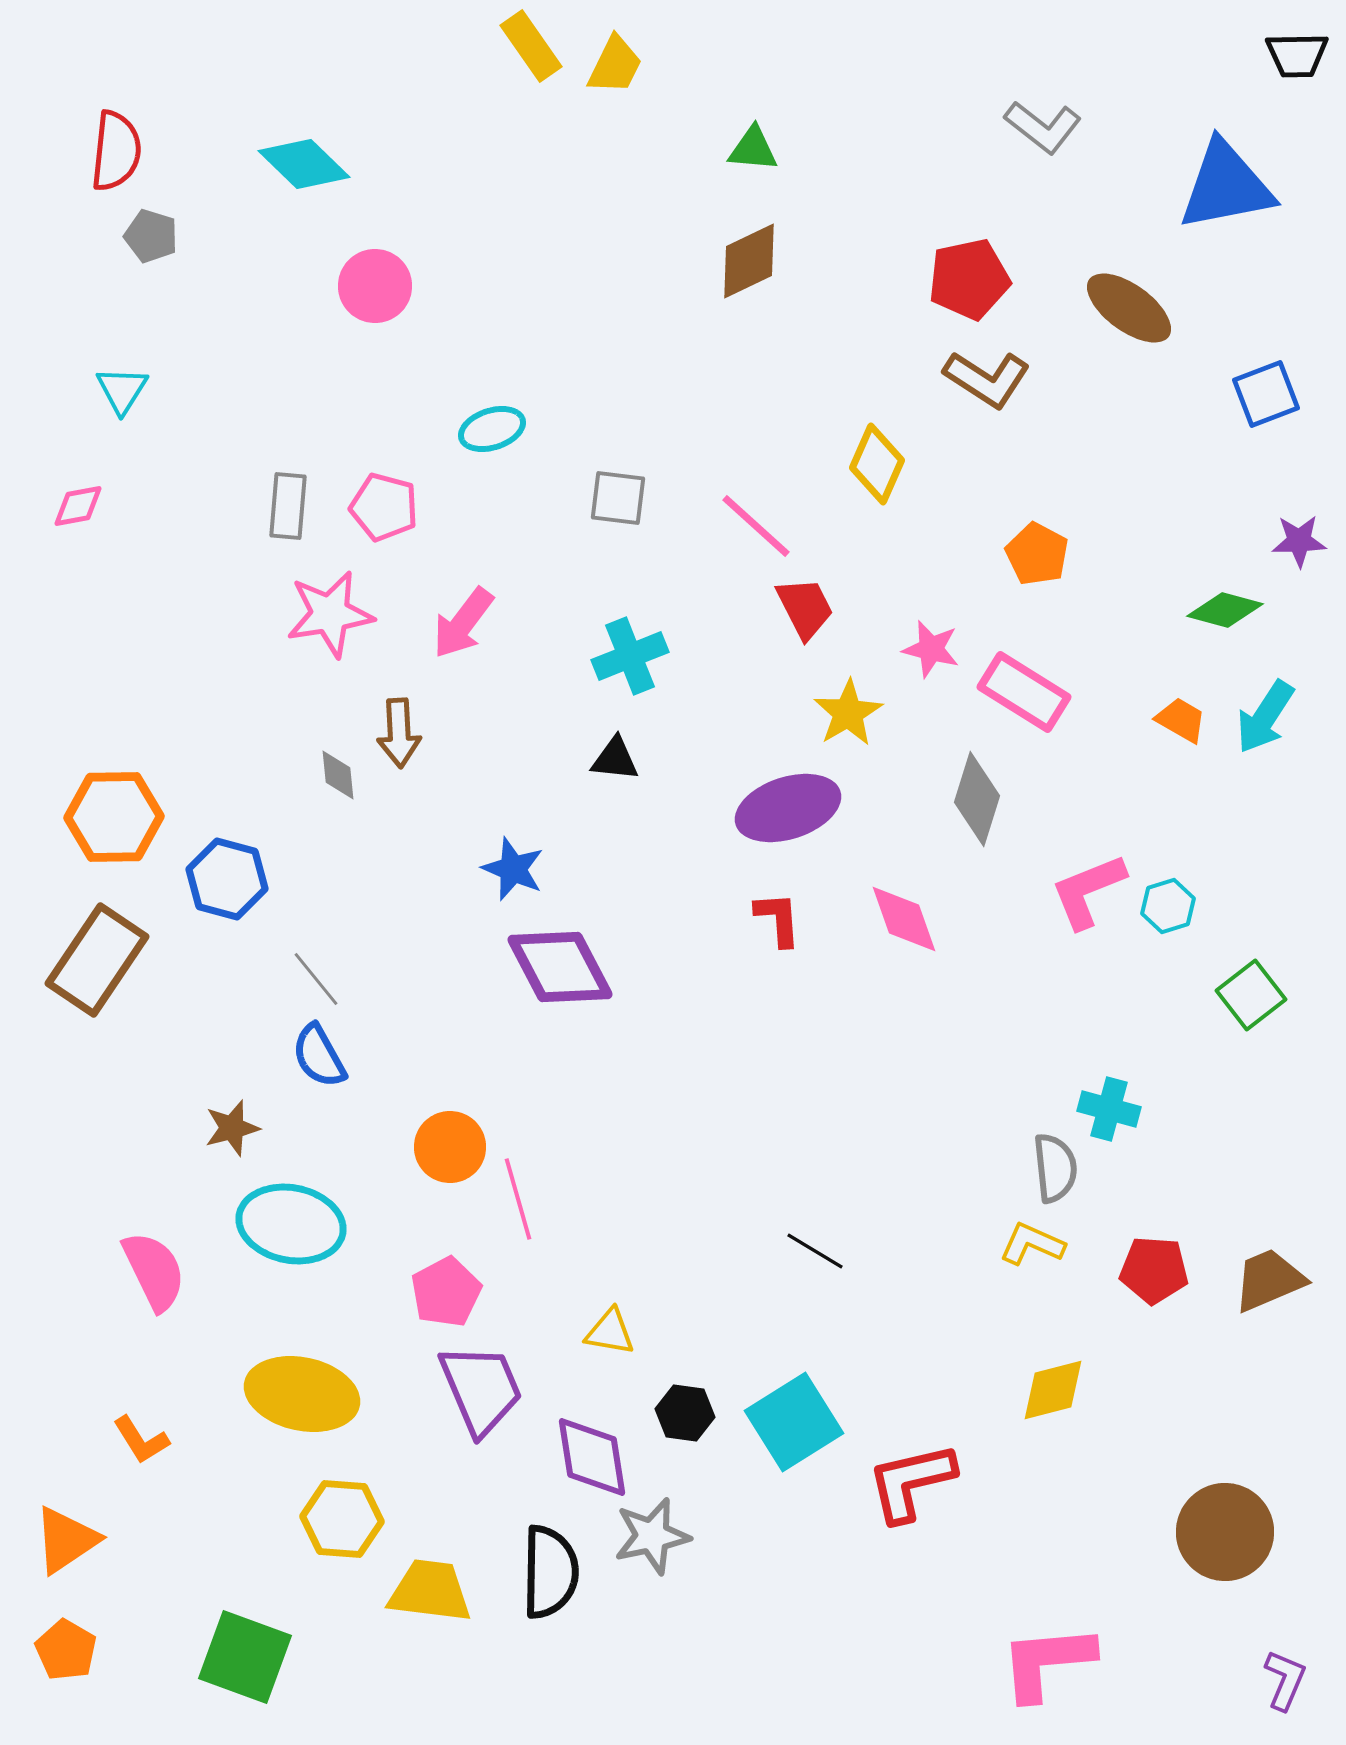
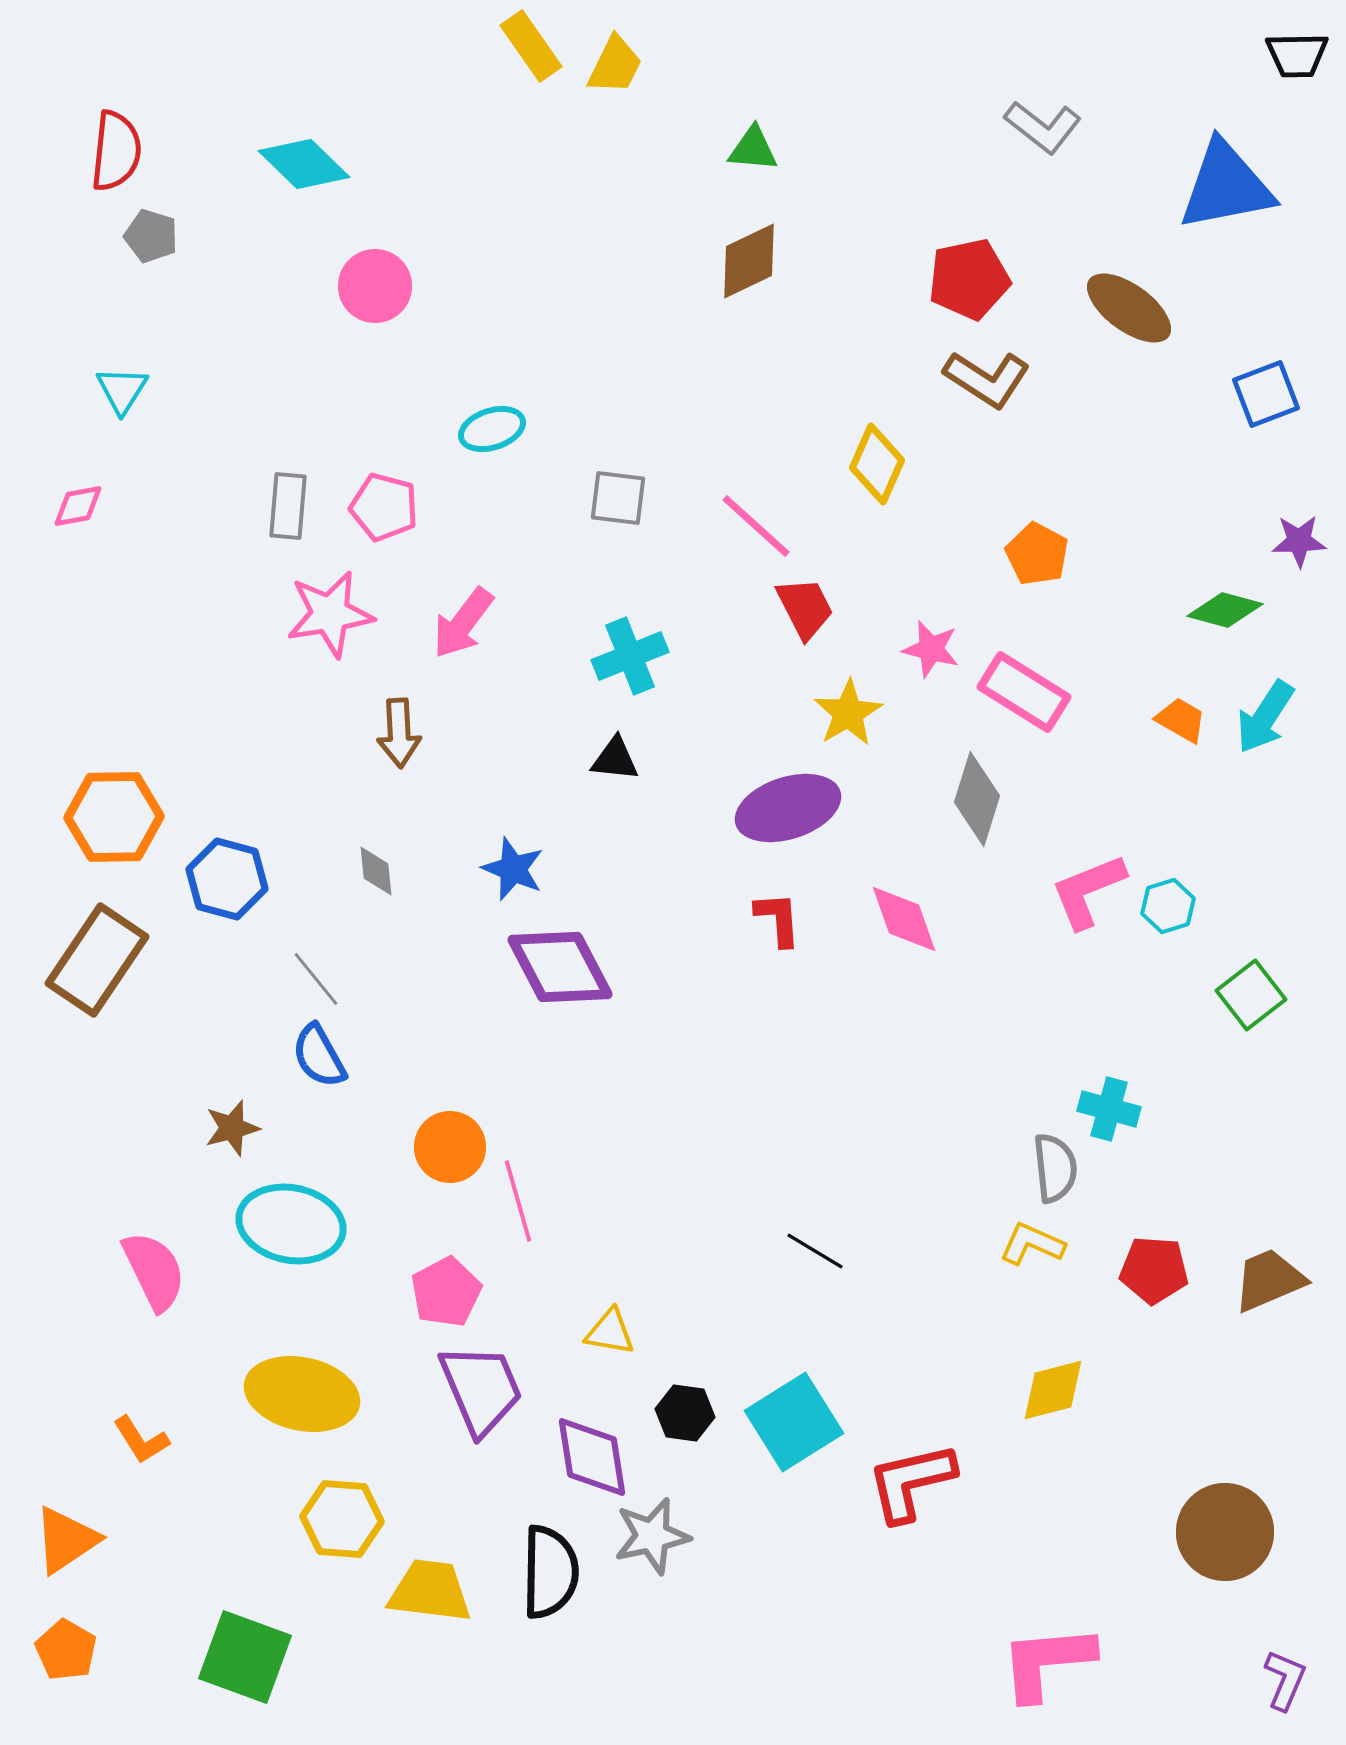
gray diamond at (338, 775): moved 38 px right, 96 px down
pink line at (518, 1199): moved 2 px down
